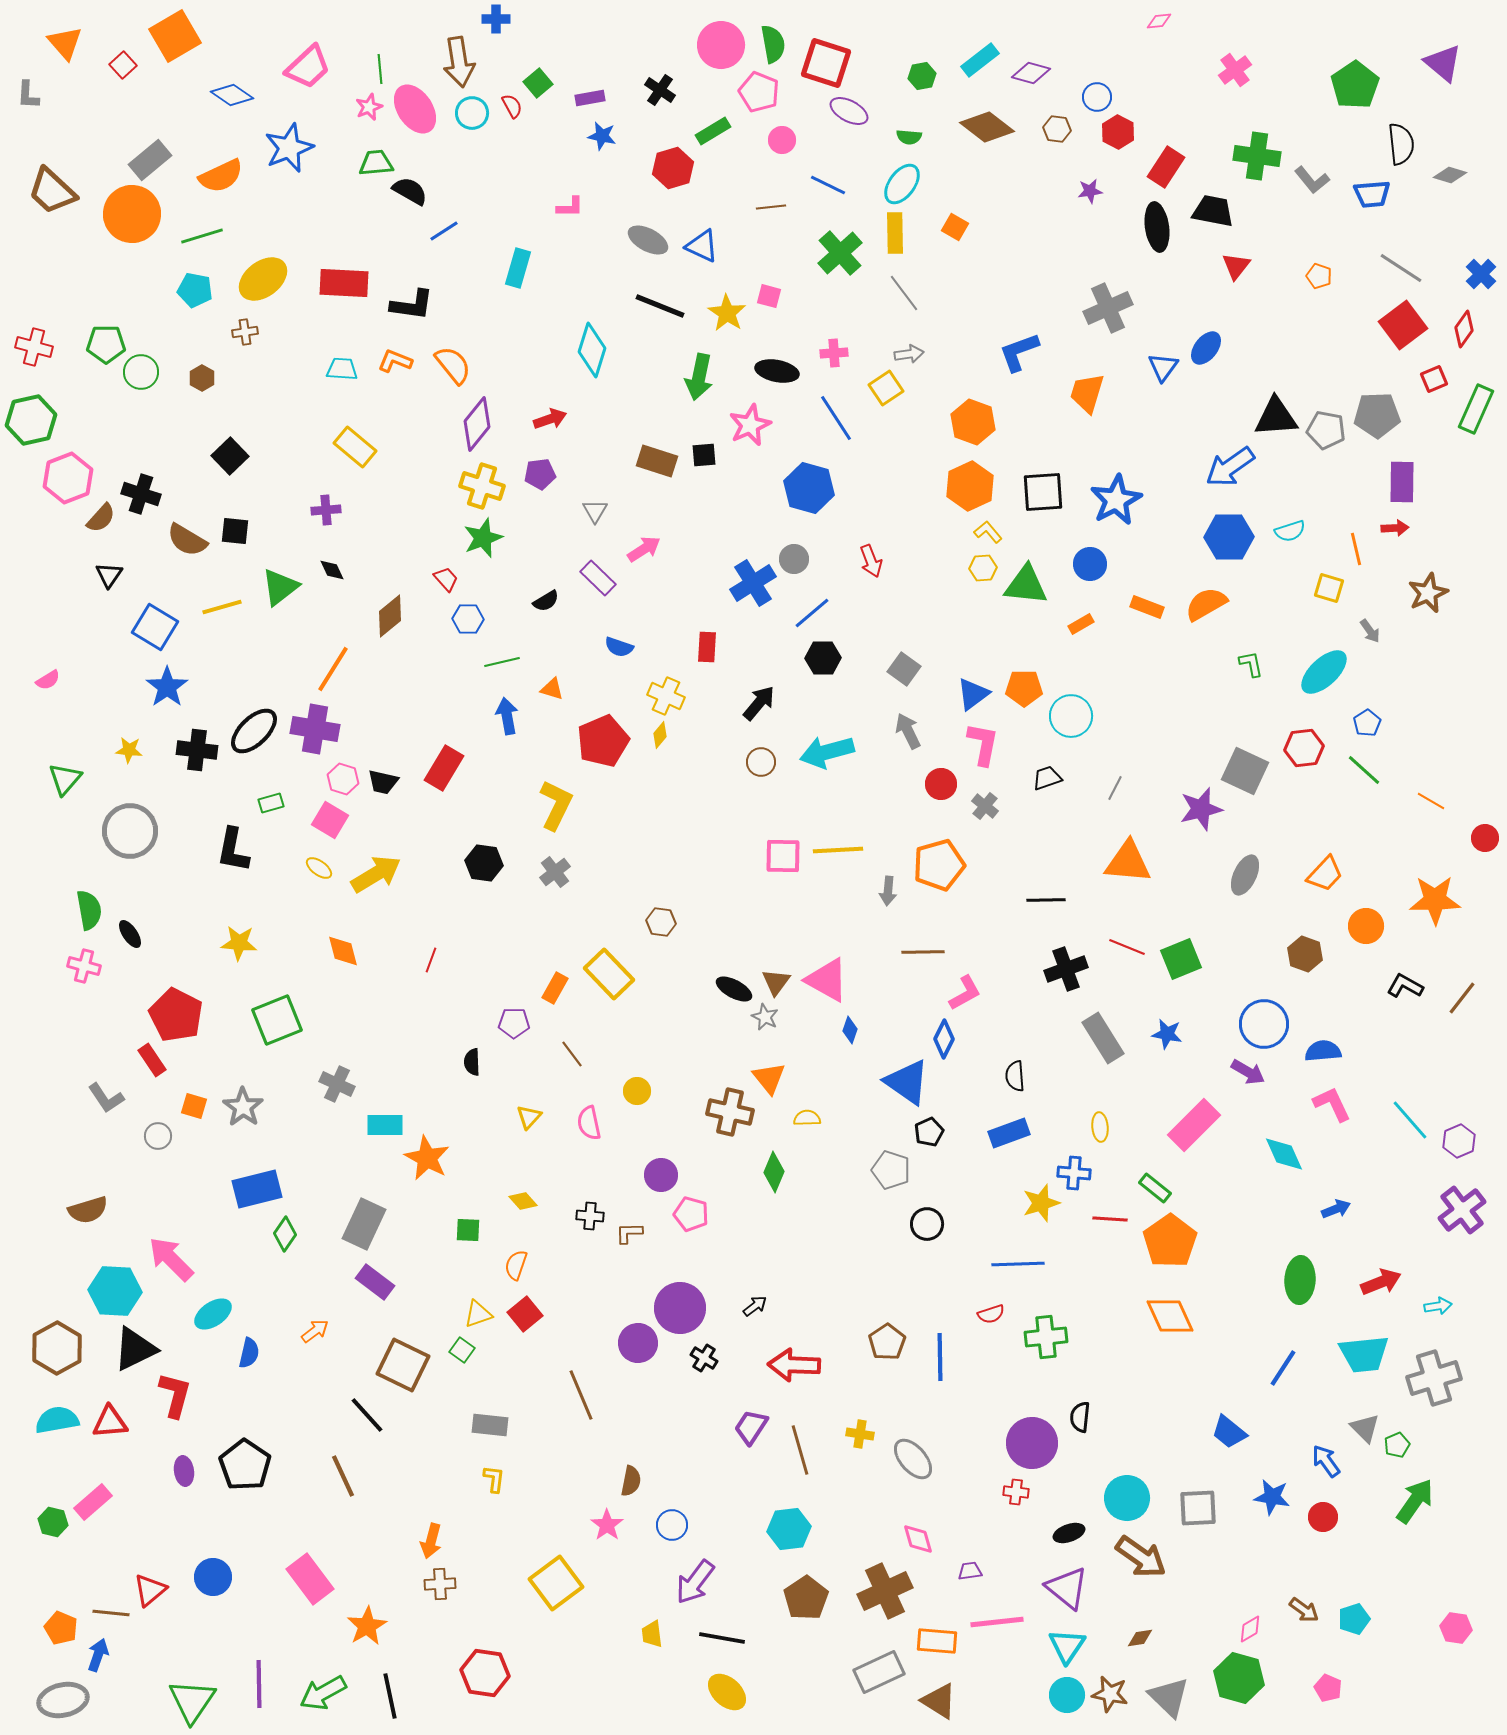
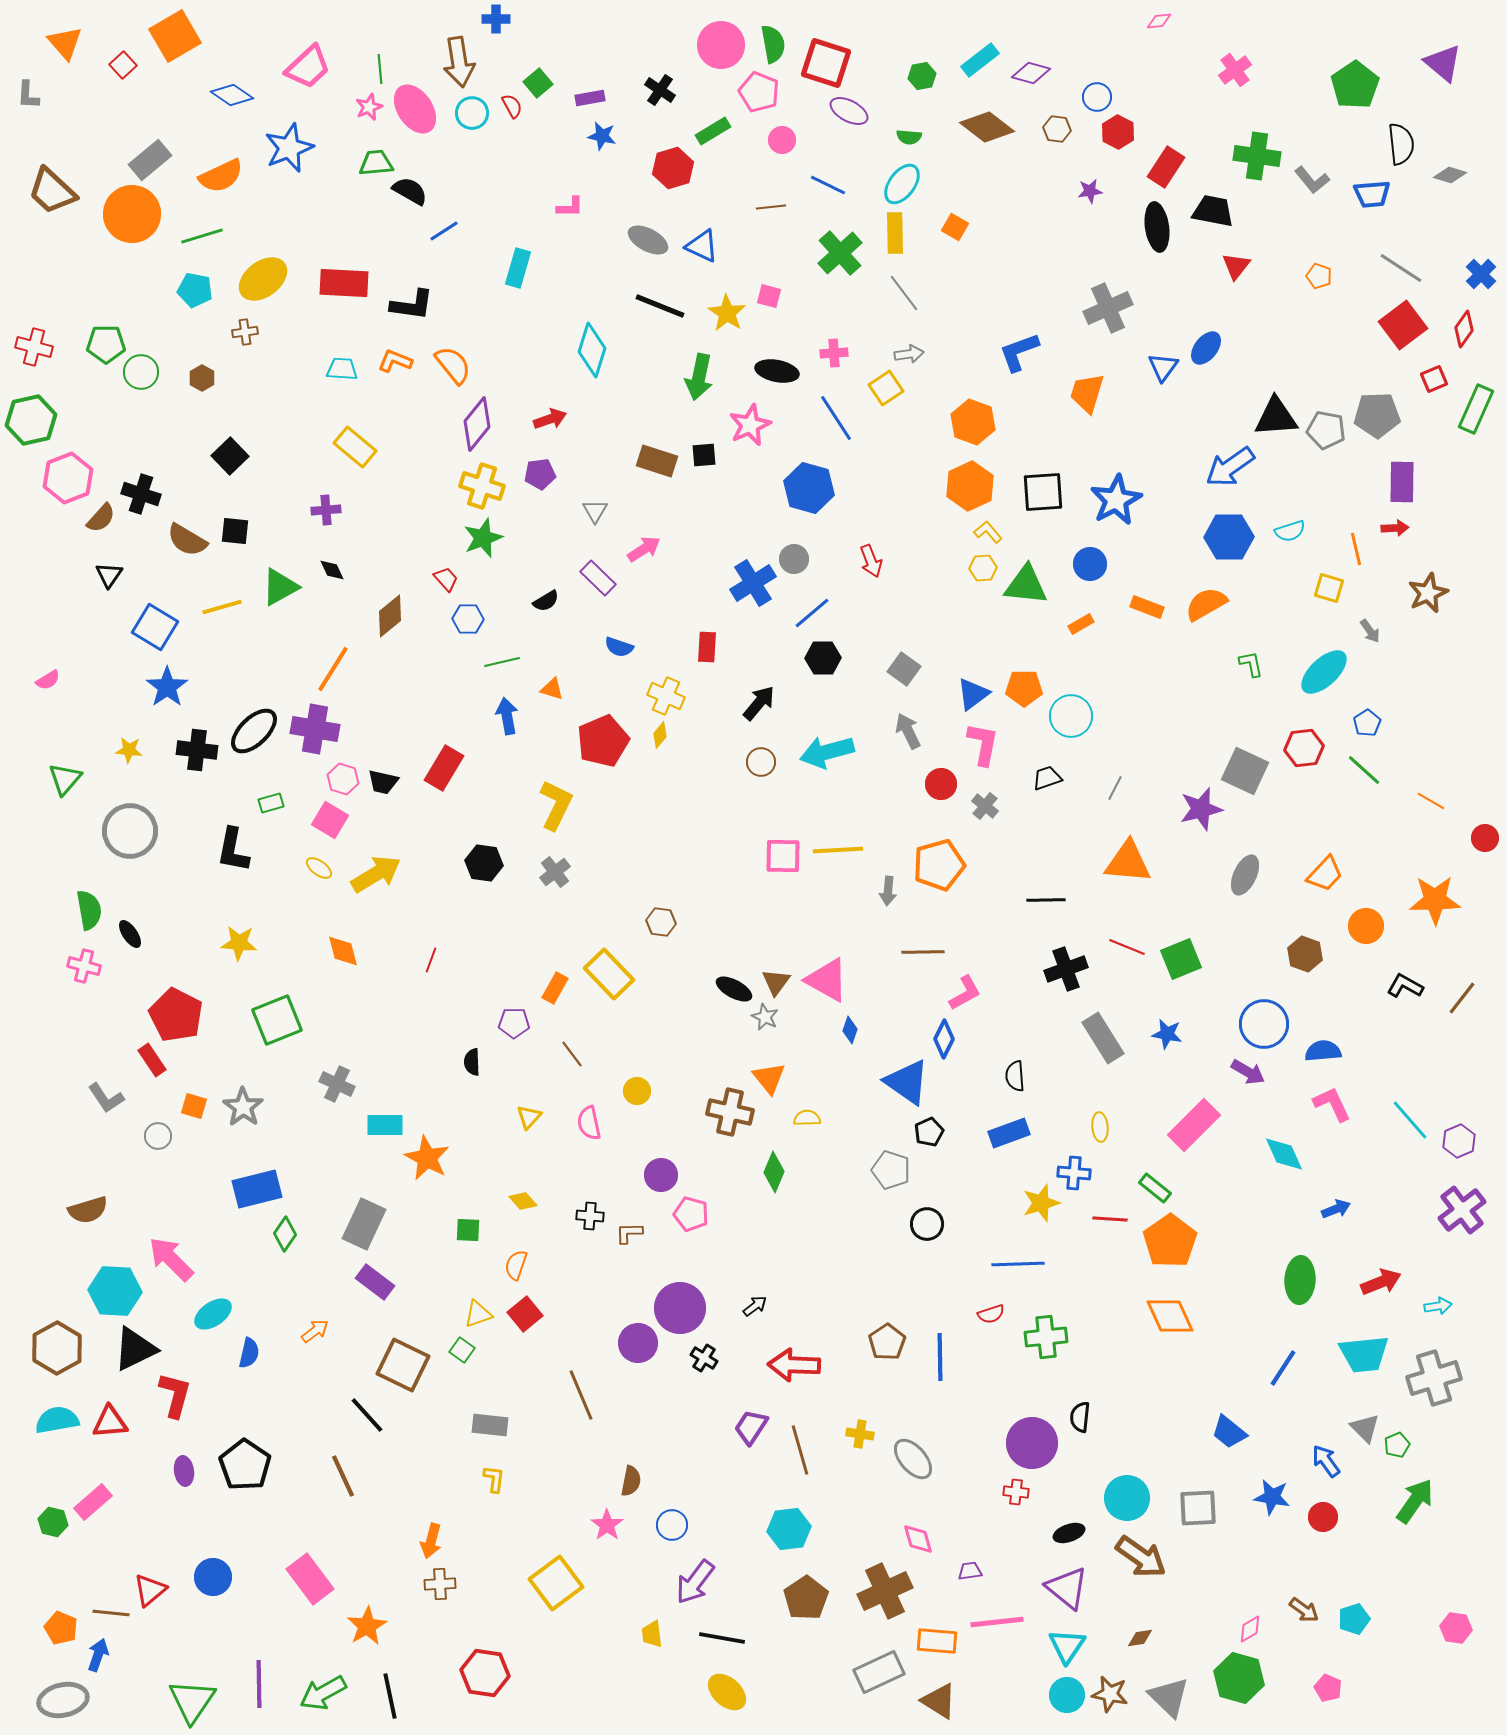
green triangle at (280, 587): rotated 9 degrees clockwise
